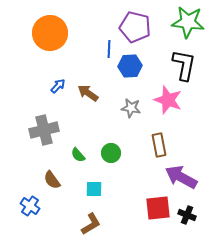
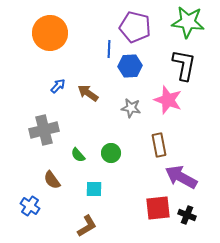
brown L-shape: moved 4 px left, 2 px down
